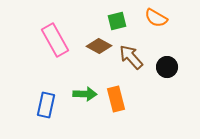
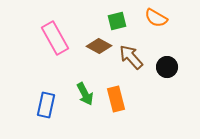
pink rectangle: moved 2 px up
green arrow: rotated 60 degrees clockwise
